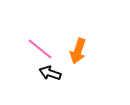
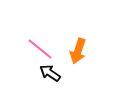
black arrow: rotated 15 degrees clockwise
